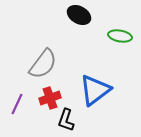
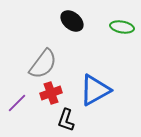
black ellipse: moved 7 px left, 6 px down; rotated 10 degrees clockwise
green ellipse: moved 2 px right, 9 px up
blue triangle: rotated 8 degrees clockwise
red cross: moved 1 px right, 5 px up
purple line: moved 1 px up; rotated 20 degrees clockwise
